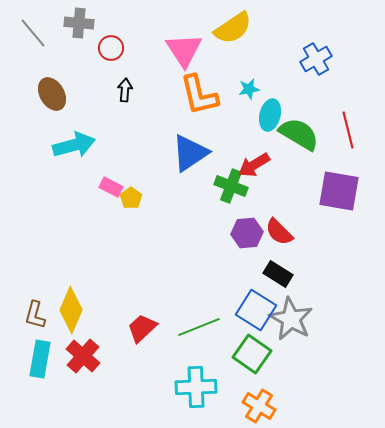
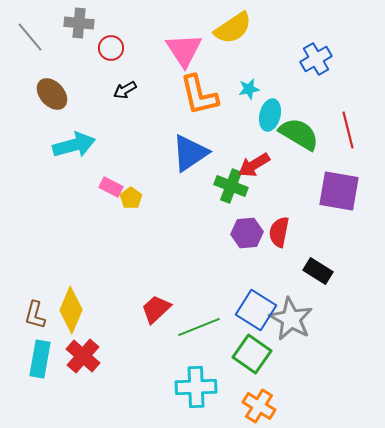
gray line: moved 3 px left, 4 px down
black arrow: rotated 125 degrees counterclockwise
brown ellipse: rotated 12 degrees counterclockwise
red semicircle: rotated 56 degrees clockwise
black rectangle: moved 40 px right, 3 px up
red trapezoid: moved 14 px right, 19 px up
